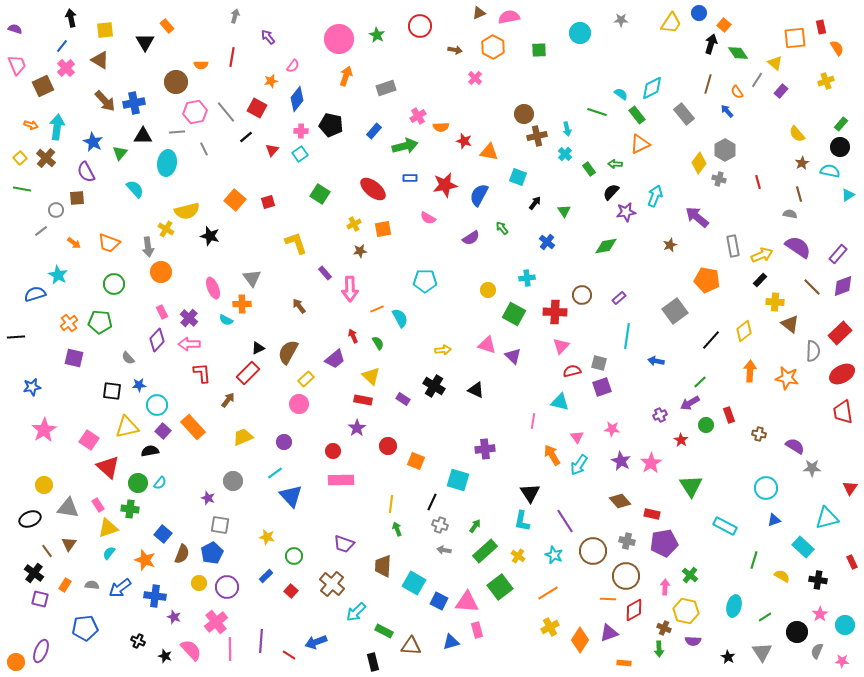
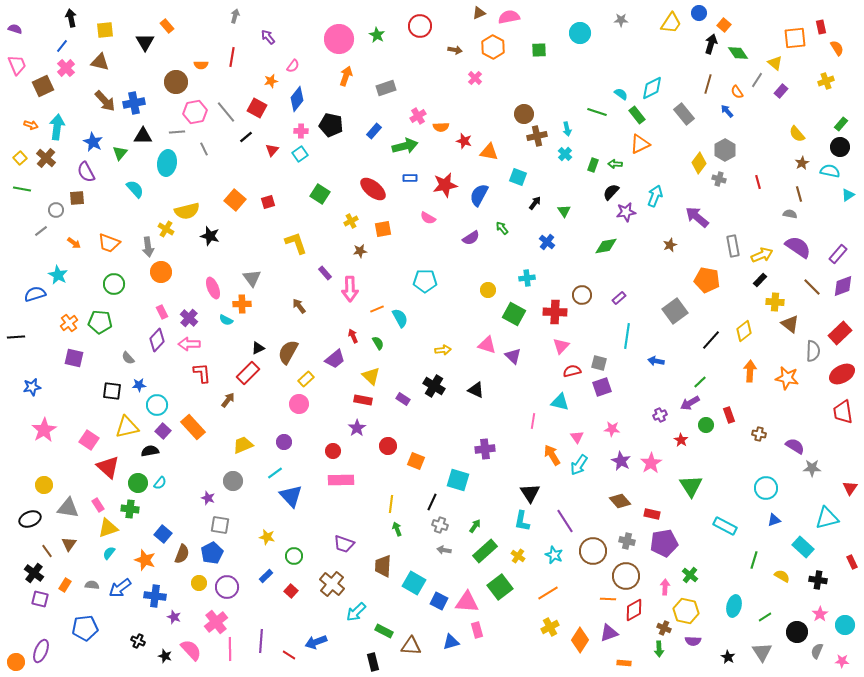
brown triangle at (100, 60): moved 2 px down; rotated 18 degrees counterclockwise
green rectangle at (589, 169): moved 4 px right, 4 px up; rotated 56 degrees clockwise
yellow cross at (354, 224): moved 3 px left, 3 px up
yellow trapezoid at (243, 437): moved 8 px down
